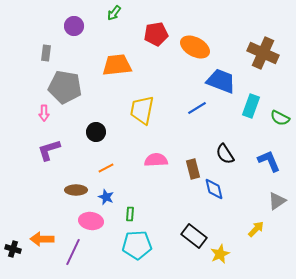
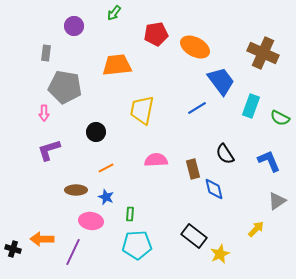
blue trapezoid: rotated 32 degrees clockwise
